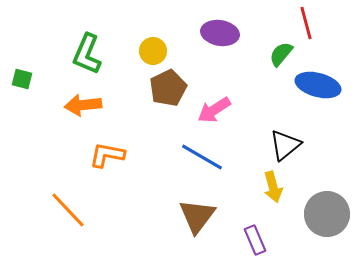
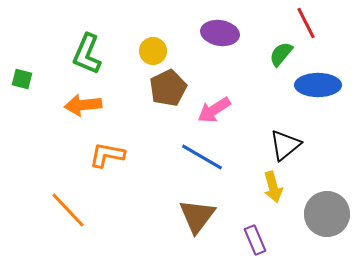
red line: rotated 12 degrees counterclockwise
blue ellipse: rotated 15 degrees counterclockwise
